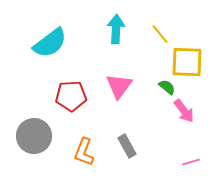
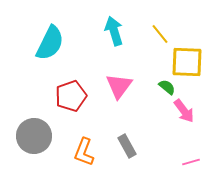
cyan arrow: moved 2 px left, 2 px down; rotated 20 degrees counterclockwise
cyan semicircle: rotated 27 degrees counterclockwise
red pentagon: rotated 16 degrees counterclockwise
